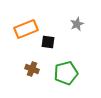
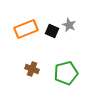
gray star: moved 8 px left, 1 px down; rotated 24 degrees counterclockwise
black square: moved 4 px right, 11 px up; rotated 16 degrees clockwise
